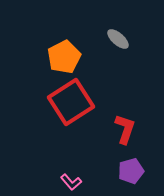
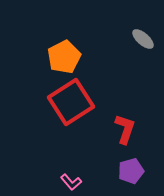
gray ellipse: moved 25 px right
